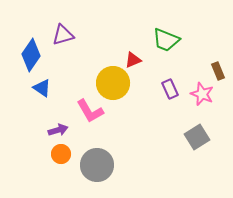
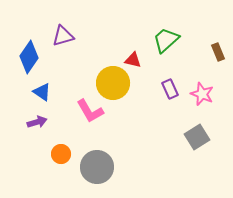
purple triangle: moved 1 px down
green trapezoid: rotated 116 degrees clockwise
blue diamond: moved 2 px left, 2 px down
red triangle: rotated 36 degrees clockwise
brown rectangle: moved 19 px up
blue triangle: moved 4 px down
purple arrow: moved 21 px left, 8 px up
gray circle: moved 2 px down
